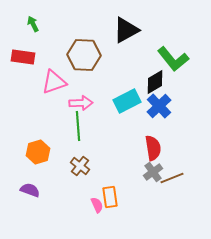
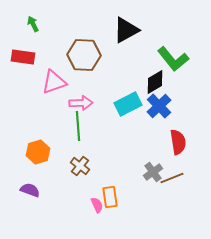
cyan rectangle: moved 1 px right, 3 px down
red semicircle: moved 25 px right, 6 px up
